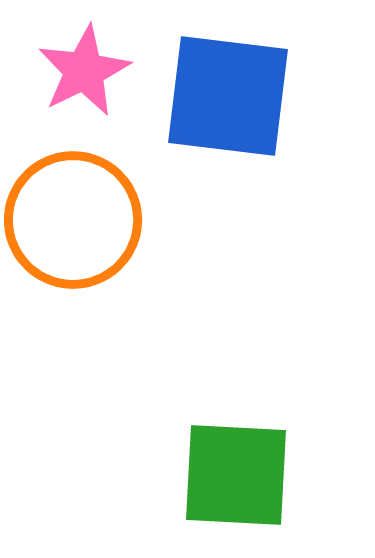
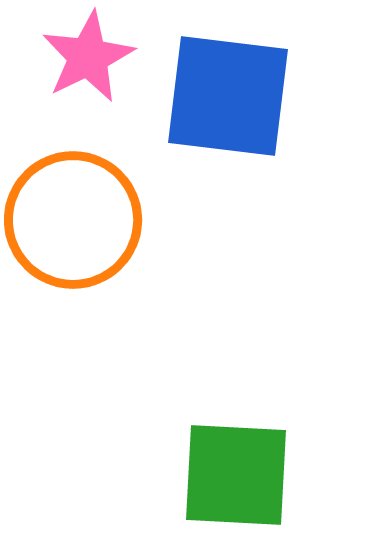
pink star: moved 4 px right, 14 px up
